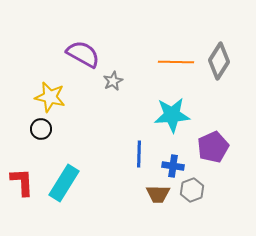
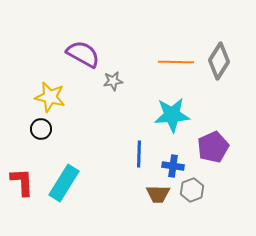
gray star: rotated 18 degrees clockwise
